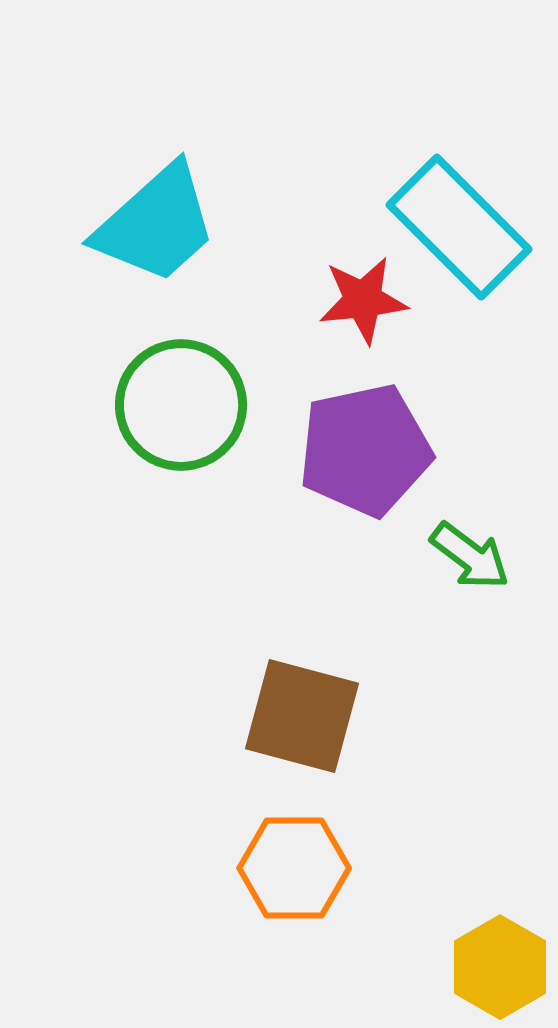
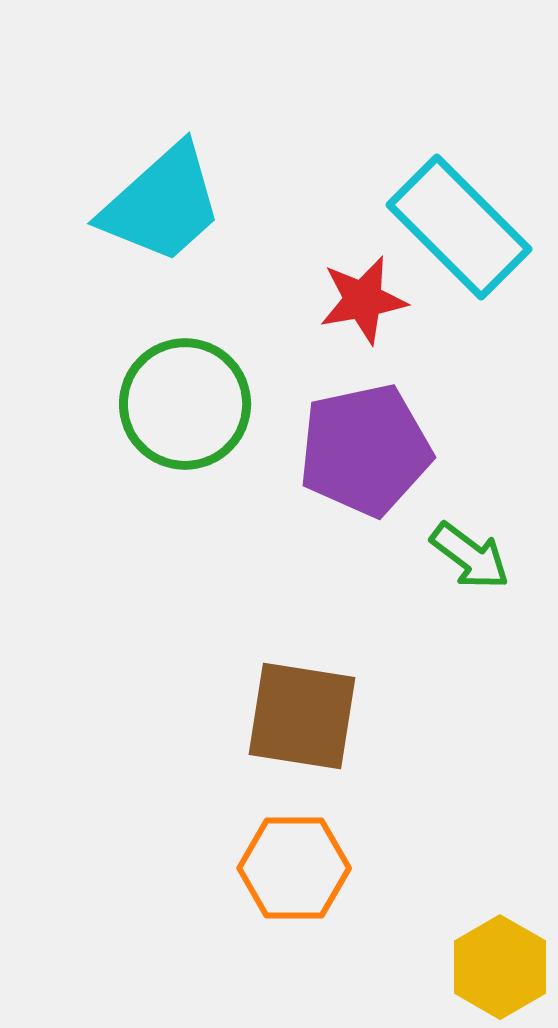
cyan trapezoid: moved 6 px right, 20 px up
red star: rotated 4 degrees counterclockwise
green circle: moved 4 px right, 1 px up
brown square: rotated 6 degrees counterclockwise
